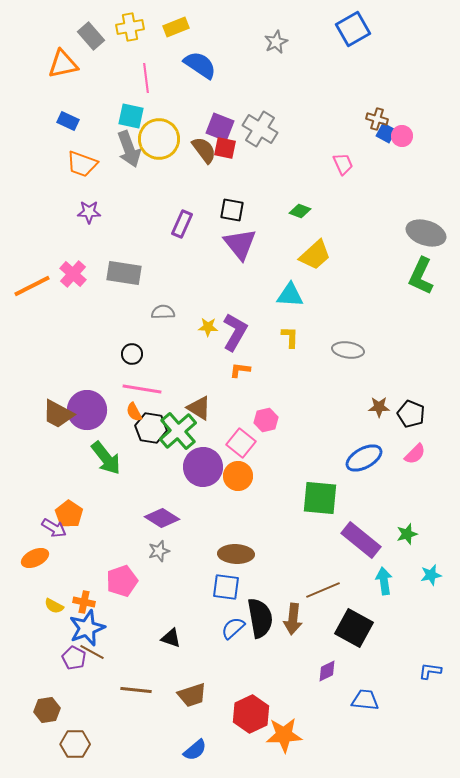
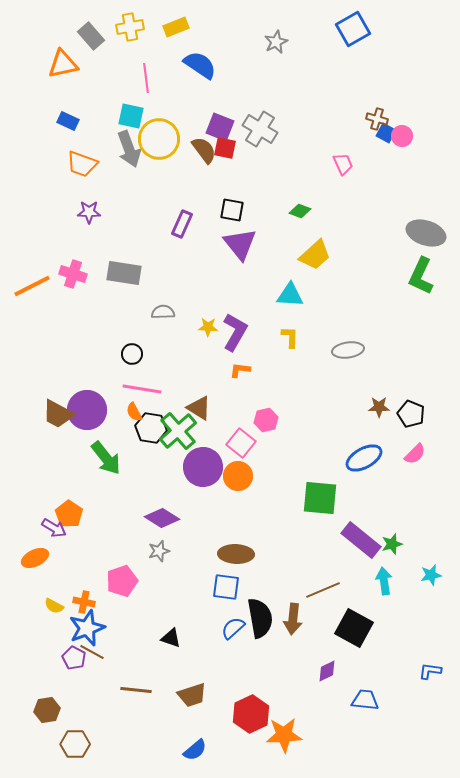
pink cross at (73, 274): rotated 24 degrees counterclockwise
gray ellipse at (348, 350): rotated 16 degrees counterclockwise
green star at (407, 534): moved 15 px left, 10 px down
